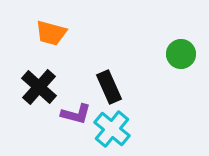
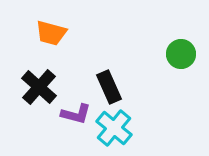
cyan cross: moved 2 px right, 1 px up
